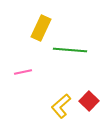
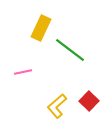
green line: rotated 32 degrees clockwise
yellow L-shape: moved 4 px left
